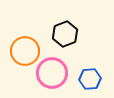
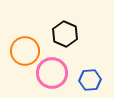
black hexagon: rotated 15 degrees counterclockwise
blue hexagon: moved 1 px down
